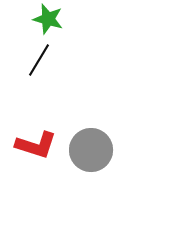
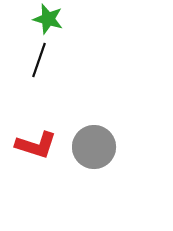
black line: rotated 12 degrees counterclockwise
gray circle: moved 3 px right, 3 px up
